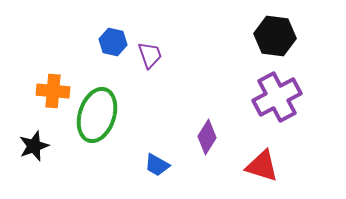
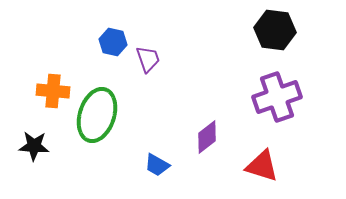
black hexagon: moved 6 px up
purple trapezoid: moved 2 px left, 4 px down
purple cross: rotated 9 degrees clockwise
purple diamond: rotated 20 degrees clockwise
black star: rotated 24 degrees clockwise
